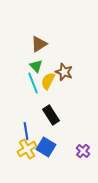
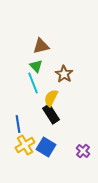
brown triangle: moved 2 px right, 2 px down; rotated 18 degrees clockwise
brown star: moved 2 px down; rotated 12 degrees clockwise
yellow semicircle: moved 3 px right, 17 px down
black rectangle: moved 1 px up
blue line: moved 8 px left, 7 px up
yellow cross: moved 2 px left, 4 px up
